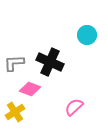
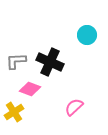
gray L-shape: moved 2 px right, 2 px up
yellow cross: moved 1 px left
